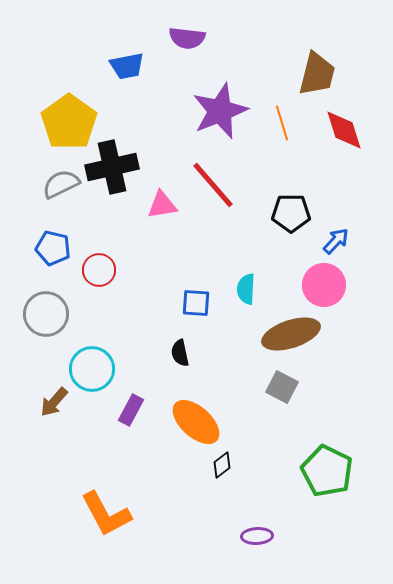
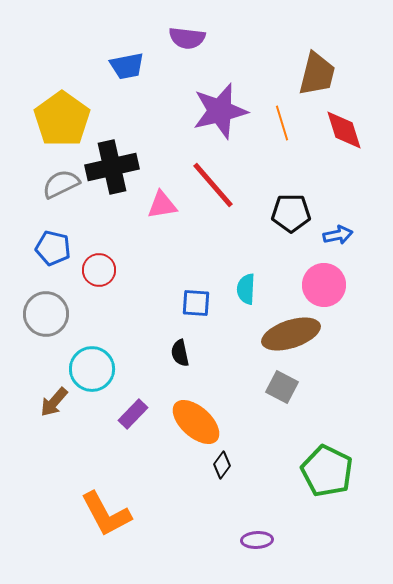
purple star: rotated 8 degrees clockwise
yellow pentagon: moved 7 px left, 3 px up
blue arrow: moved 2 px right, 6 px up; rotated 36 degrees clockwise
purple rectangle: moved 2 px right, 4 px down; rotated 16 degrees clockwise
black diamond: rotated 16 degrees counterclockwise
purple ellipse: moved 4 px down
